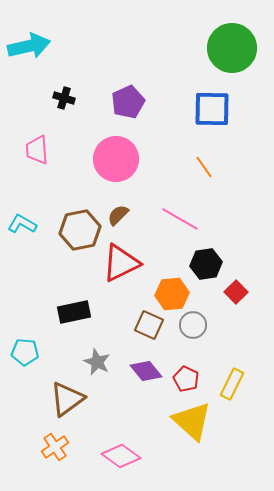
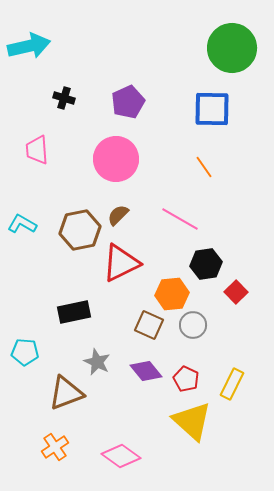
brown triangle: moved 1 px left, 6 px up; rotated 15 degrees clockwise
